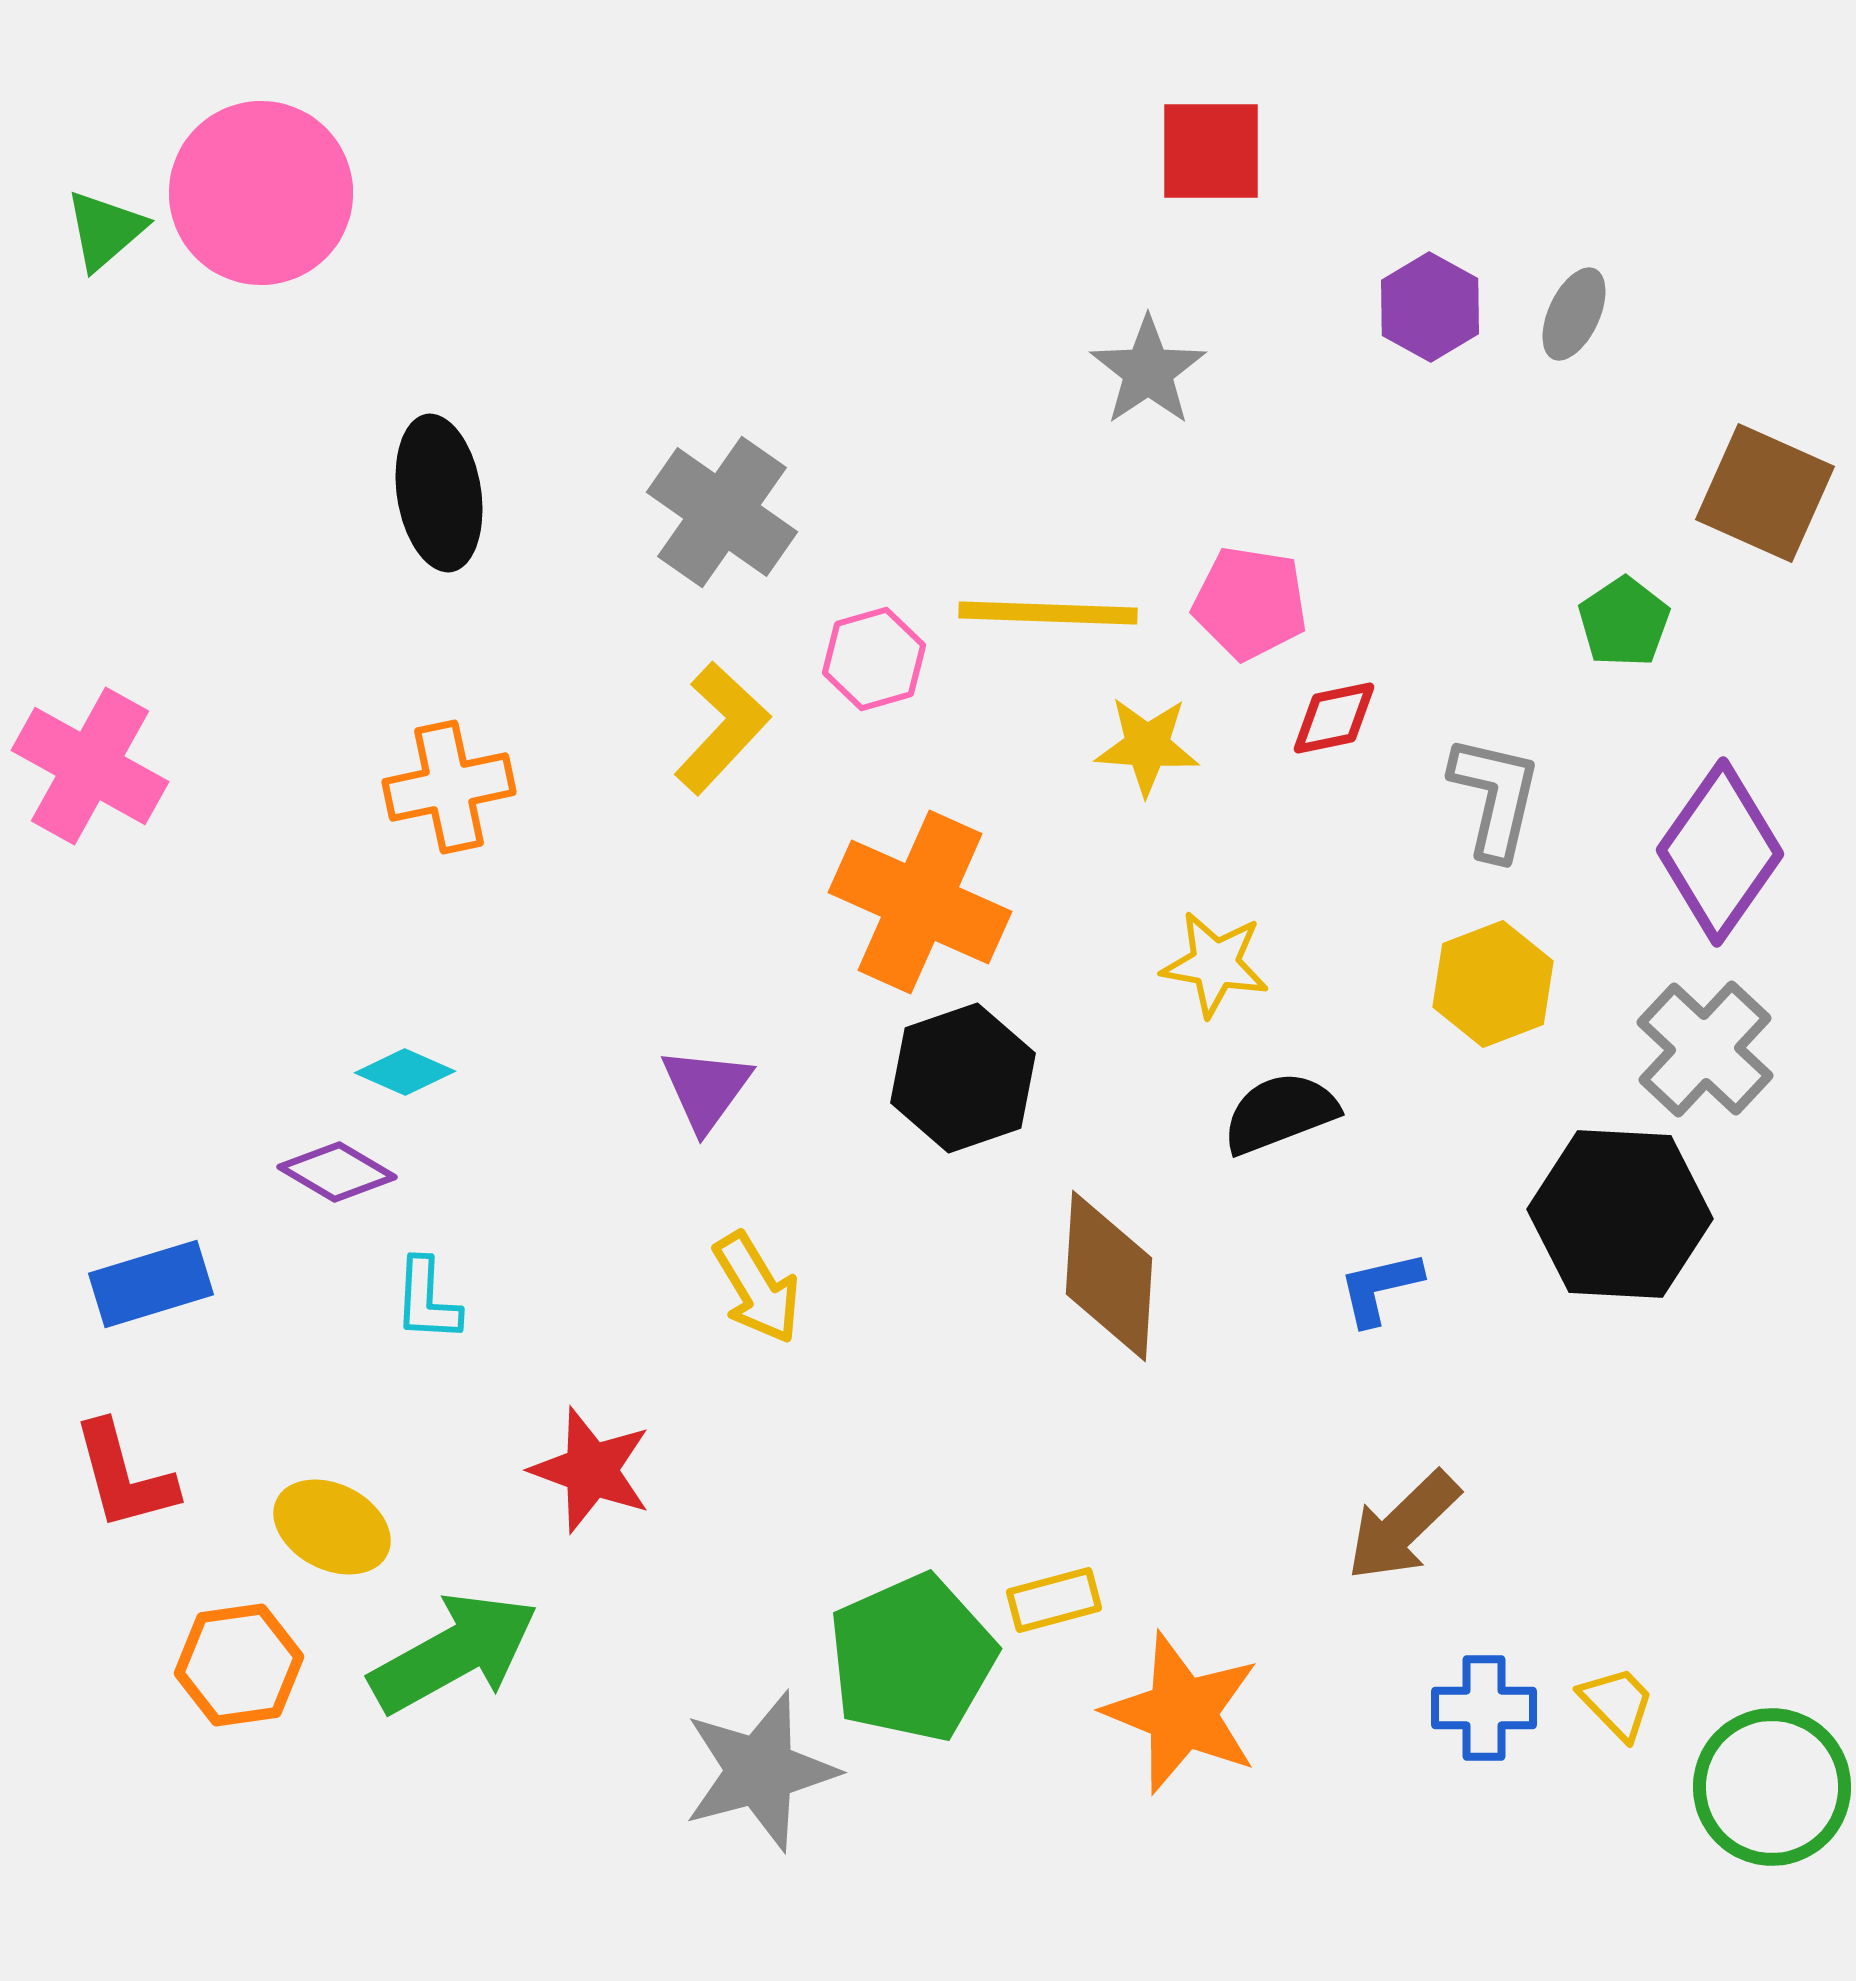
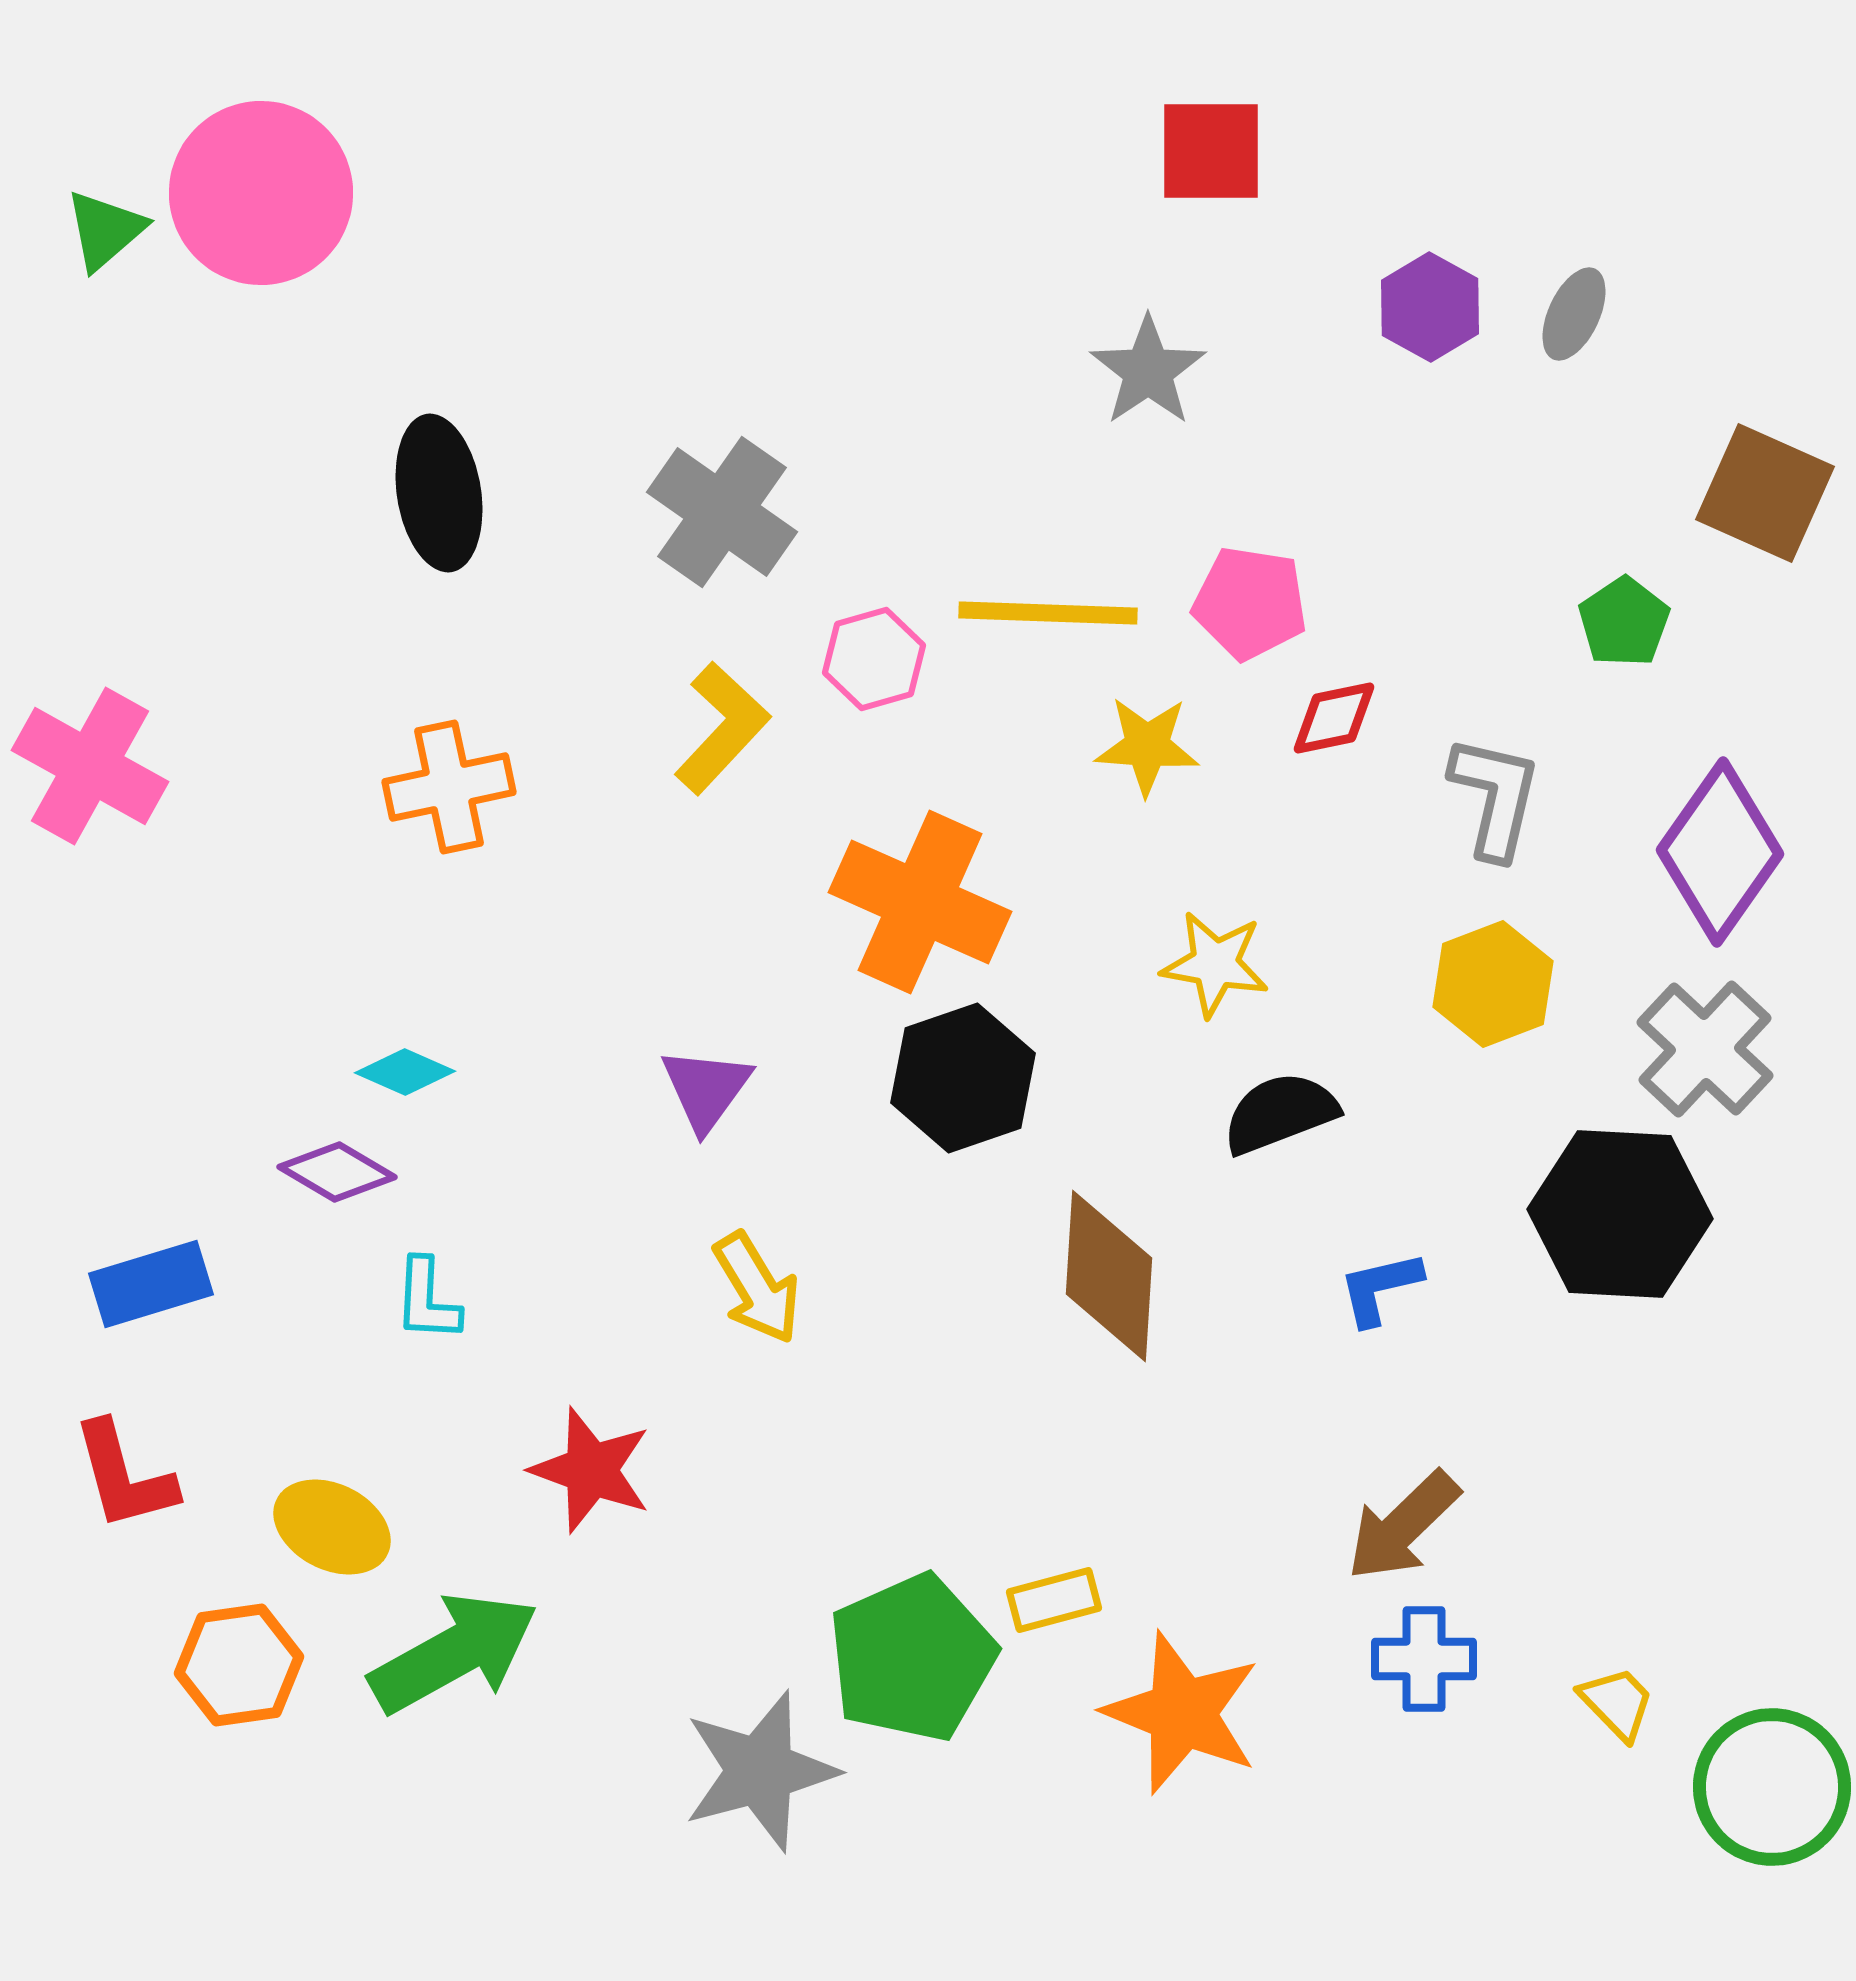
blue cross at (1484, 1708): moved 60 px left, 49 px up
